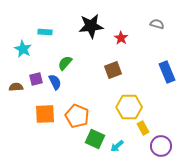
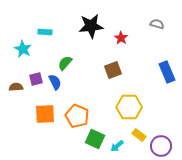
yellow rectangle: moved 4 px left, 7 px down; rotated 24 degrees counterclockwise
